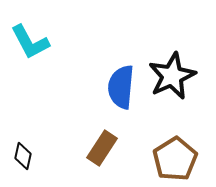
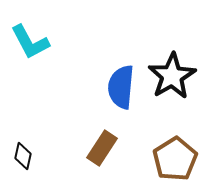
black star: rotated 6 degrees counterclockwise
